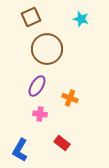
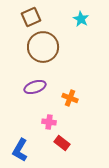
cyan star: rotated 14 degrees clockwise
brown circle: moved 4 px left, 2 px up
purple ellipse: moved 2 px left, 1 px down; rotated 40 degrees clockwise
pink cross: moved 9 px right, 8 px down
